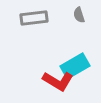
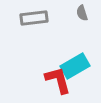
gray semicircle: moved 3 px right, 2 px up
red L-shape: moved 1 px up; rotated 136 degrees counterclockwise
